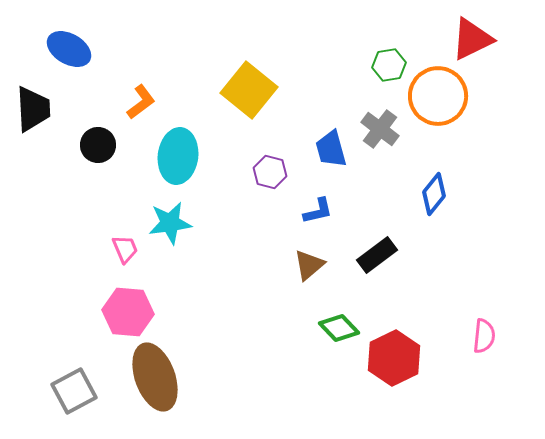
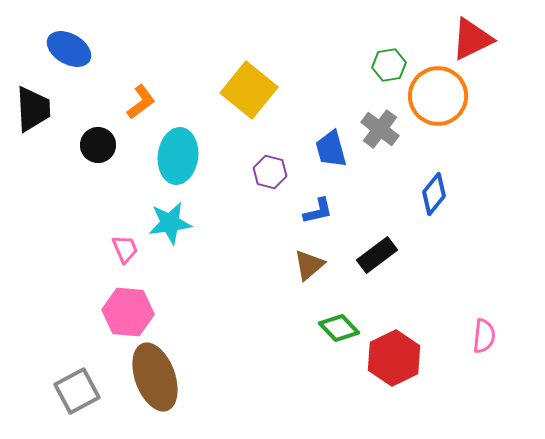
gray square: moved 3 px right
